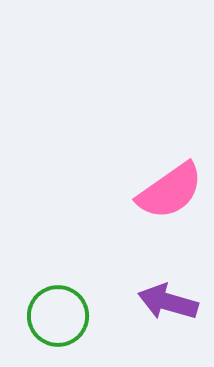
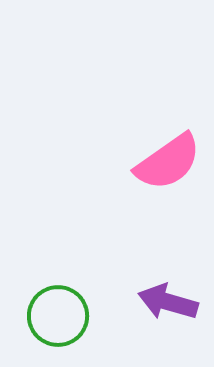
pink semicircle: moved 2 px left, 29 px up
